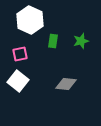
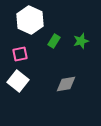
green rectangle: moved 1 px right; rotated 24 degrees clockwise
gray diamond: rotated 15 degrees counterclockwise
